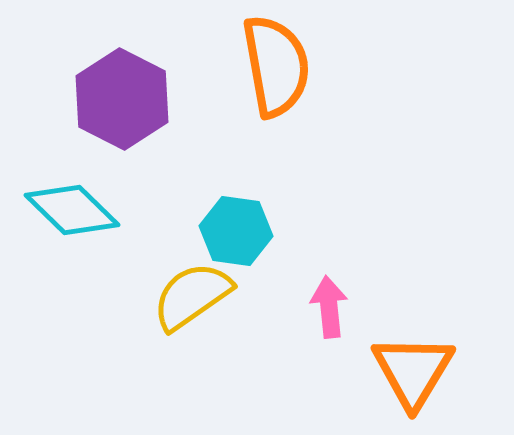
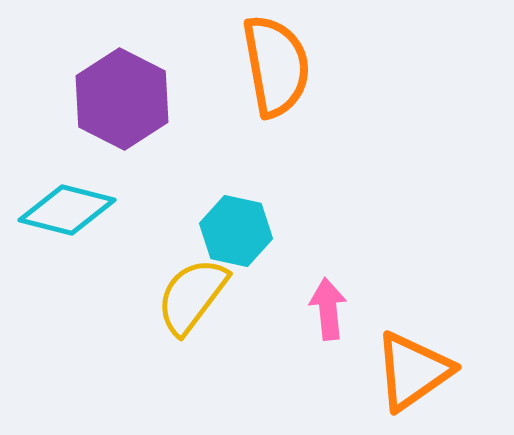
cyan diamond: moved 5 px left; rotated 30 degrees counterclockwise
cyan hexagon: rotated 4 degrees clockwise
yellow semicircle: rotated 18 degrees counterclockwise
pink arrow: moved 1 px left, 2 px down
orange triangle: rotated 24 degrees clockwise
